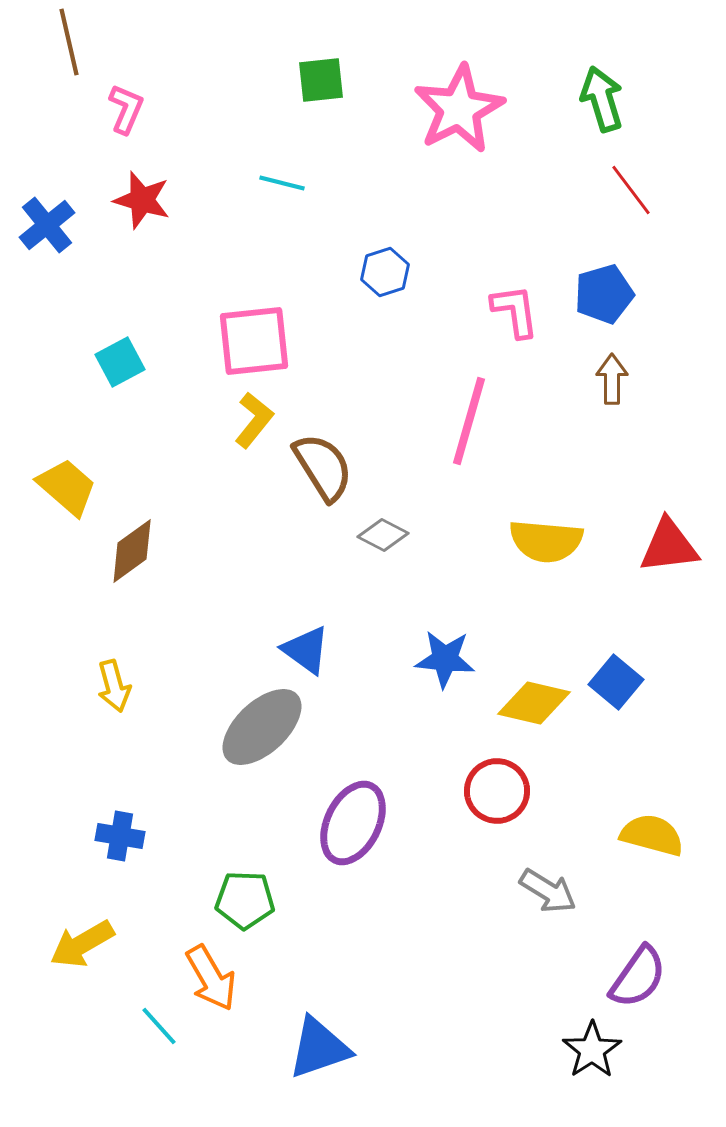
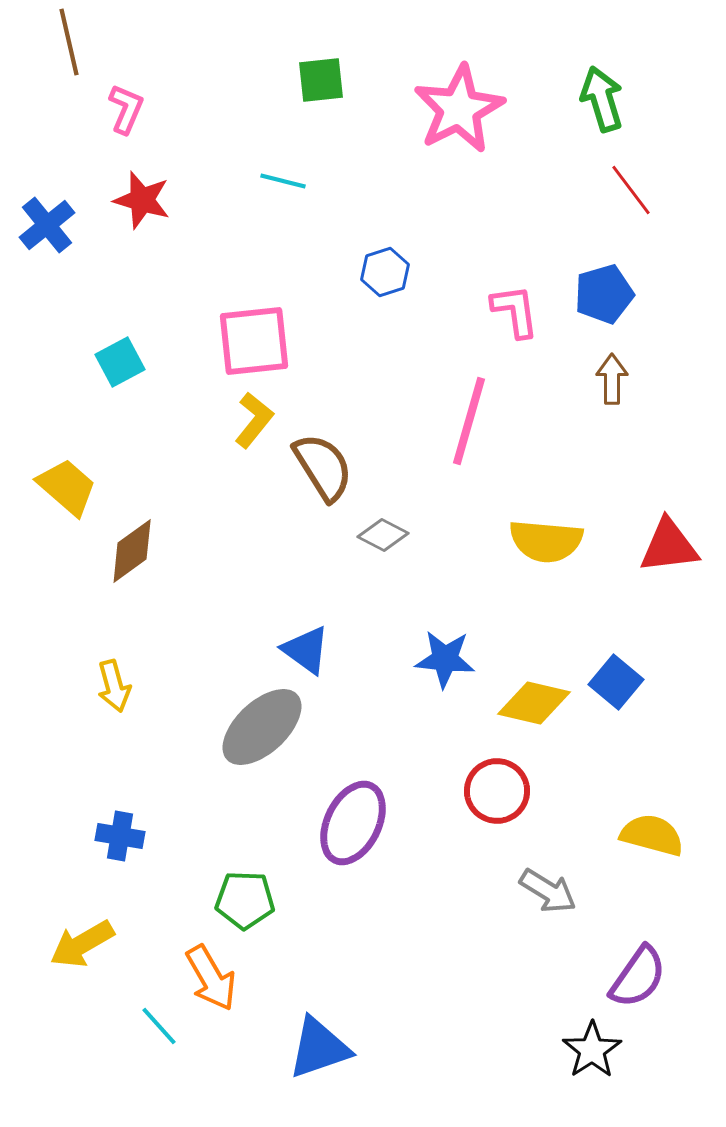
cyan line at (282, 183): moved 1 px right, 2 px up
